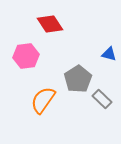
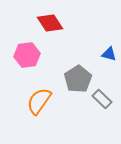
red diamond: moved 1 px up
pink hexagon: moved 1 px right, 1 px up
orange semicircle: moved 4 px left, 1 px down
